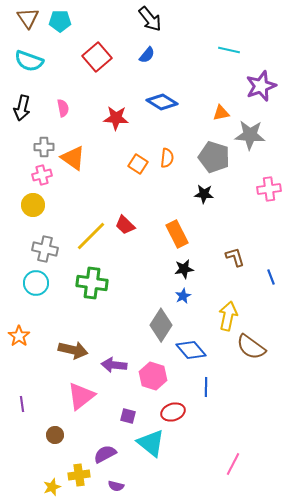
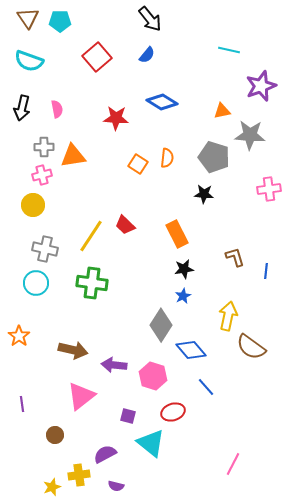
pink semicircle at (63, 108): moved 6 px left, 1 px down
orange triangle at (221, 113): moved 1 px right, 2 px up
orange triangle at (73, 158): moved 2 px up; rotated 44 degrees counterclockwise
yellow line at (91, 236): rotated 12 degrees counterclockwise
blue line at (271, 277): moved 5 px left, 6 px up; rotated 28 degrees clockwise
blue line at (206, 387): rotated 42 degrees counterclockwise
